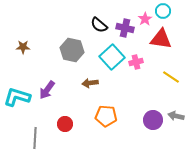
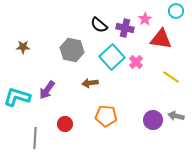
cyan circle: moved 13 px right
pink cross: rotated 32 degrees counterclockwise
